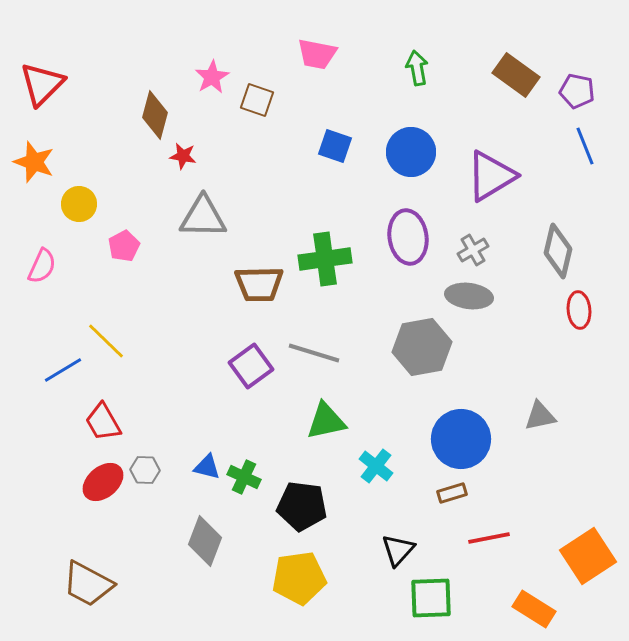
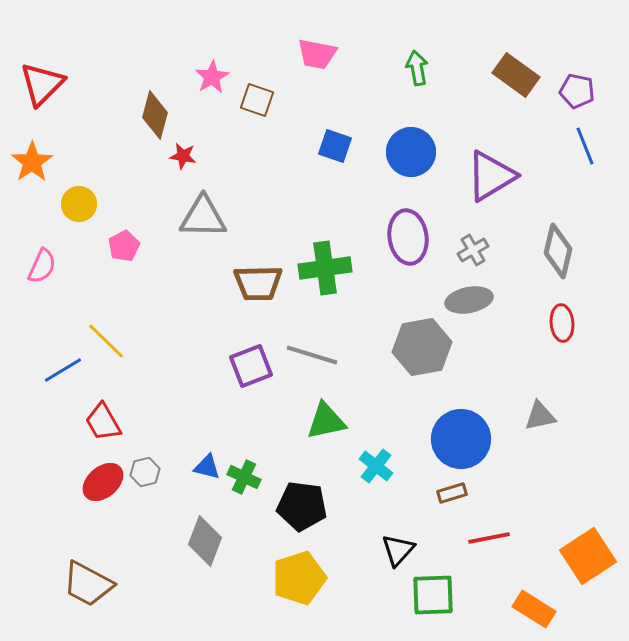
orange star at (34, 162): moved 2 px left; rotated 18 degrees clockwise
green cross at (325, 259): moved 9 px down
brown trapezoid at (259, 284): moved 1 px left, 1 px up
gray ellipse at (469, 296): moved 4 px down; rotated 18 degrees counterclockwise
red ellipse at (579, 310): moved 17 px left, 13 px down
gray line at (314, 353): moved 2 px left, 2 px down
purple square at (251, 366): rotated 15 degrees clockwise
gray hexagon at (145, 470): moved 2 px down; rotated 16 degrees counterclockwise
yellow pentagon at (299, 578): rotated 10 degrees counterclockwise
green square at (431, 598): moved 2 px right, 3 px up
